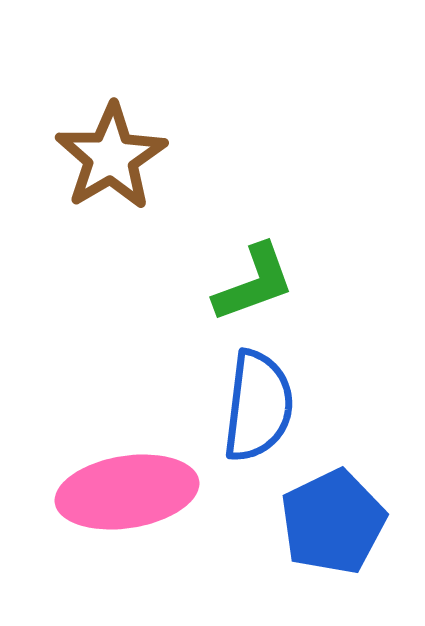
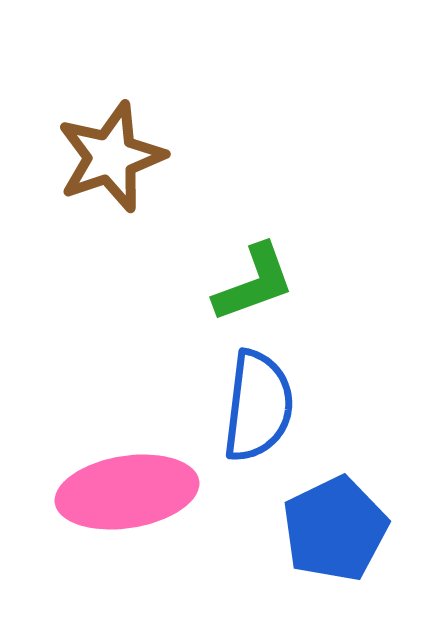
brown star: rotated 12 degrees clockwise
blue pentagon: moved 2 px right, 7 px down
